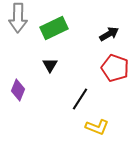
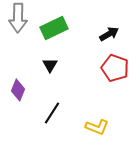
black line: moved 28 px left, 14 px down
